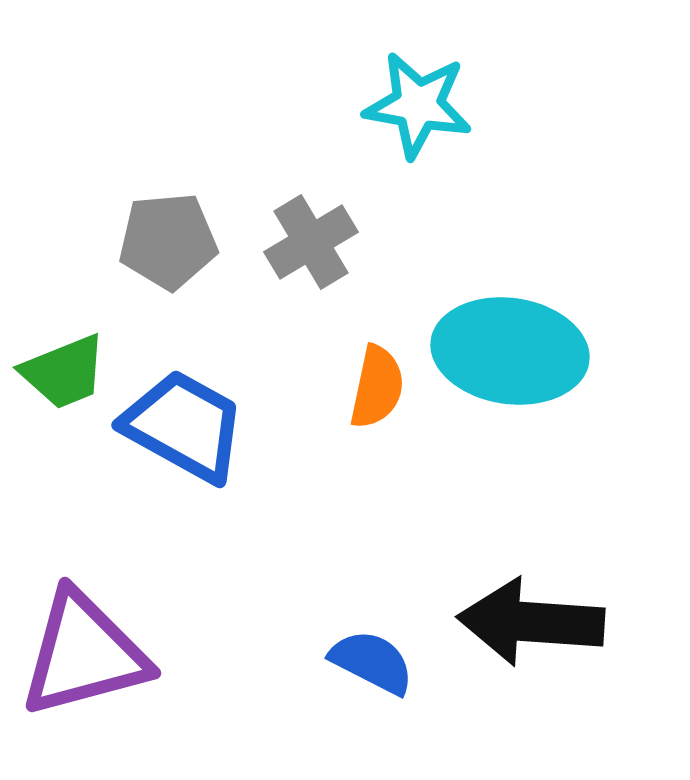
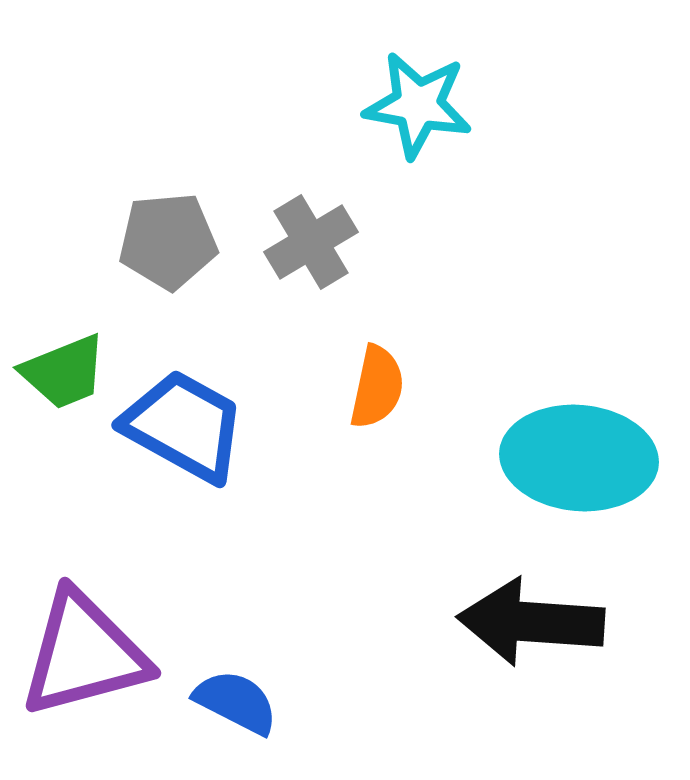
cyan ellipse: moved 69 px right, 107 px down; rotated 3 degrees counterclockwise
blue semicircle: moved 136 px left, 40 px down
